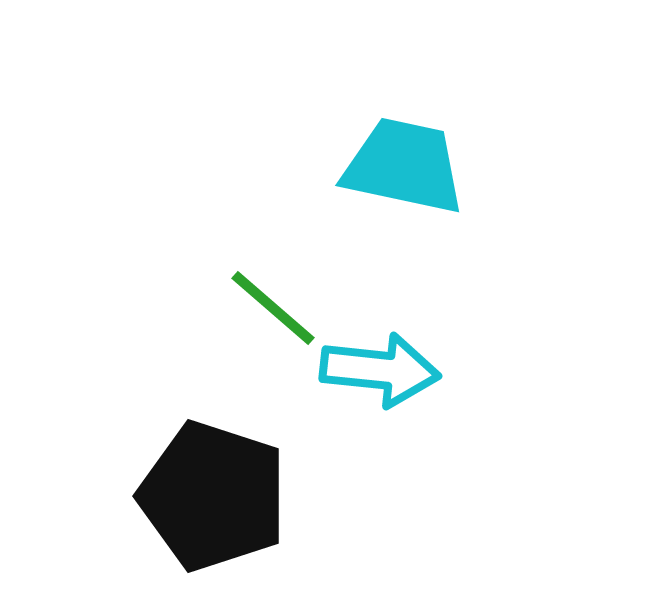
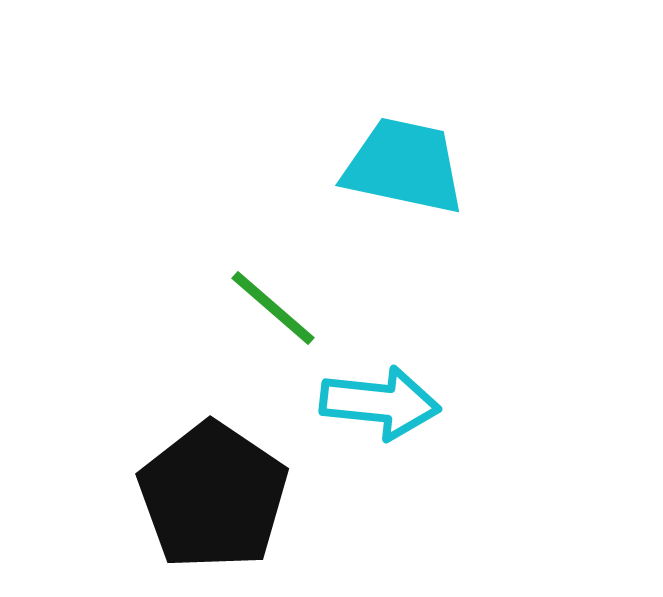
cyan arrow: moved 33 px down
black pentagon: rotated 16 degrees clockwise
